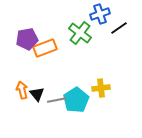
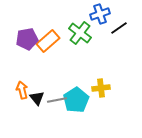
orange rectangle: moved 3 px right, 7 px up; rotated 20 degrees counterclockwise
black triangle: moved 4 px down
